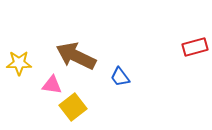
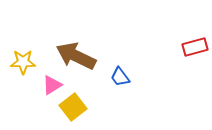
yellow star: moved 4 px right, 1 px up
pink triangle: rotated 40 degrees counterclockwise
